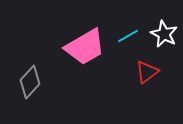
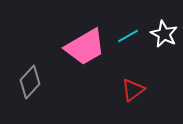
red triangle: moved 14 px left, 18 px down
